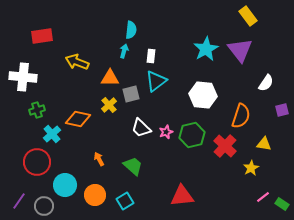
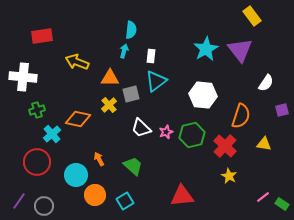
yellow rectangle: moved 4 px right
yellow star: moved 22 px left, 8 px down; rotated 14 degrees counterclockwise
cyan circle: moved 11 px right, 10 px up
